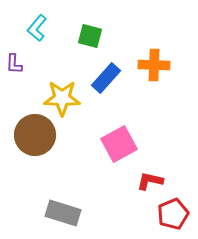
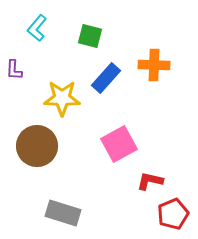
purple L-shape: moved 6 px down
brown circle: moved 2 px right, 11 px down
